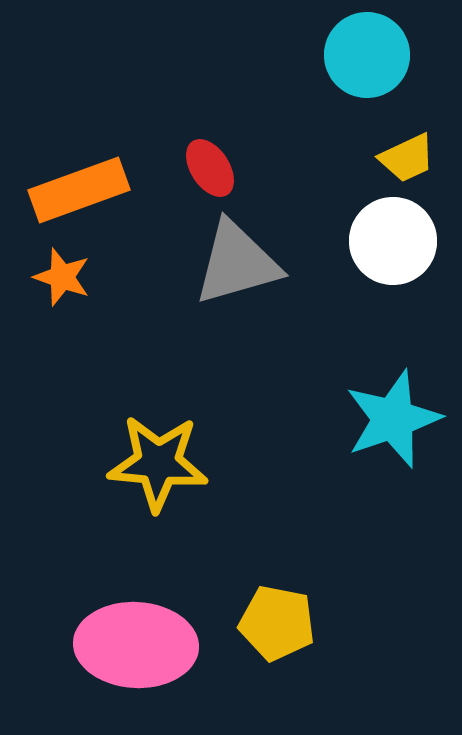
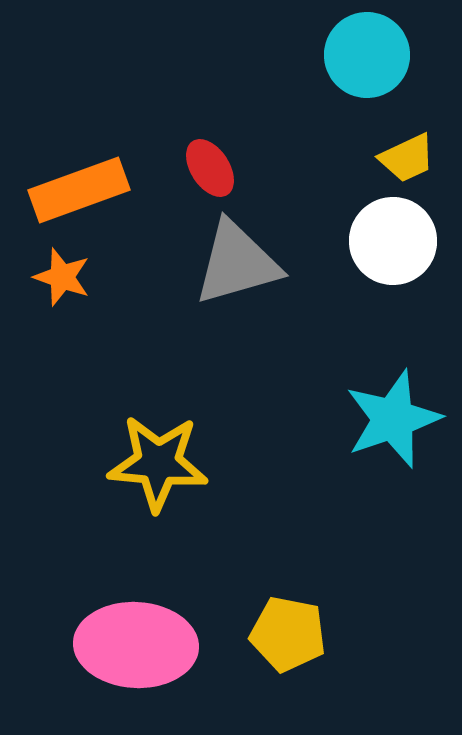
yellow pentagon: moved 11 px right, 11 px down
